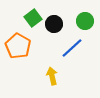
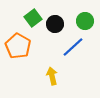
black circle: moved 1 px right
blue line: moved 1 px right, 1 px up
